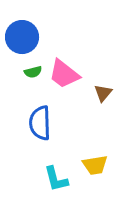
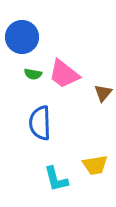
green semicircle: moved 2 px down; rotated 24 degrees clockwise
